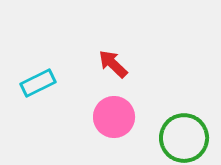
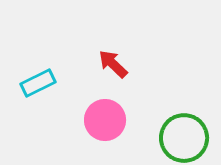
pink circle: moved 9 px left, 3 px down
